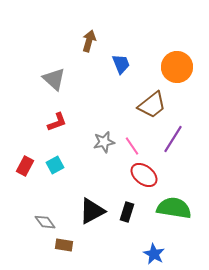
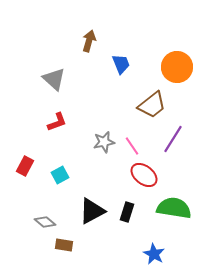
cyan square: moved 5 px right, 10 px down
gray diamond: rotated 15 degrees counterclockwise
